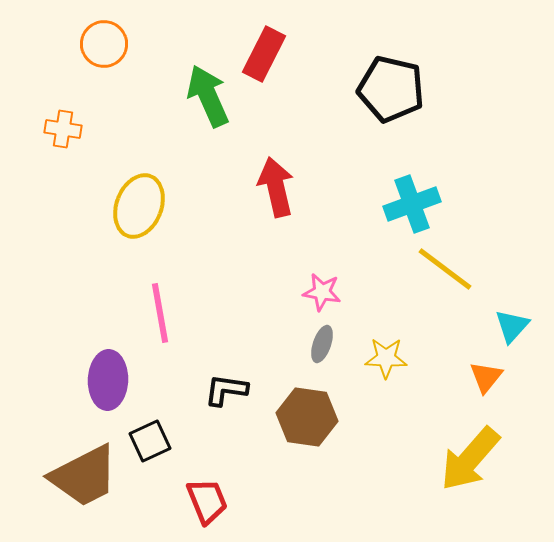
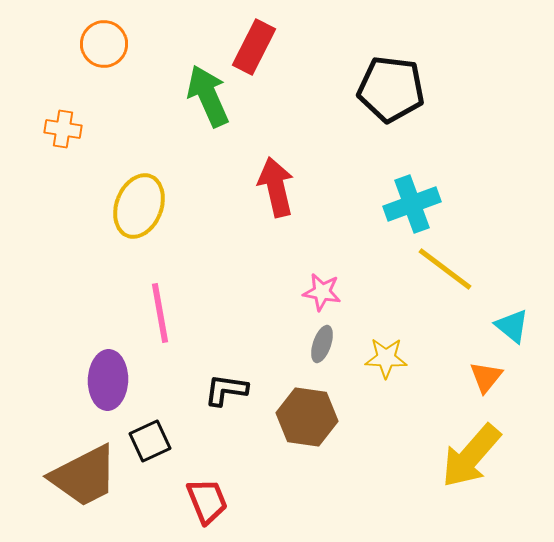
red rectangle: moved 10 px left, 7 px up
black pentagon: rotated 6 degrees counterclockwise
cyan triangle: rotated 33 degrees counterclockwise
yellow arrow: moved 1 px right, 3 px up
